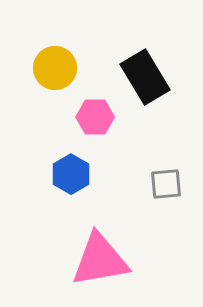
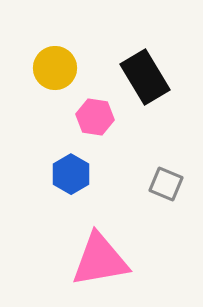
pink hexagon: rotated 9 degrees clockwise
gray square: rotated 28 degrees clockwise
